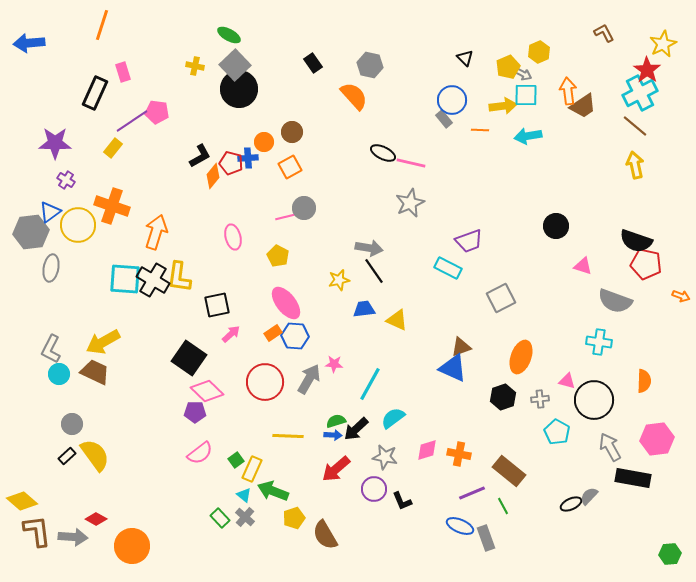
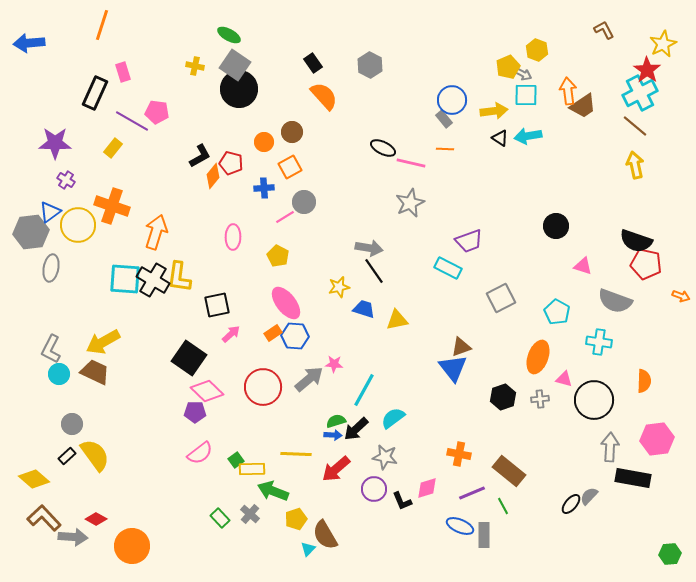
brown L-shape at (604, 33): moved 3 px up
yellow hexagon at (539, 52): moved 2 px left, 2 px up; rotated 15 degrees counterclockwise
black triangle at (465, 58): moved 35 px right, 80 px down; rotated 12 degrees counterclockwise
gray square at (235, 65): rotated 12 degrees counterclockwise
gray hexagon at (370, 65): rotated 15 degrees clockwise
orange semicircle at (354, 96): moved 30 px left
yellow arrow at (503, 106): moved 9 px left, 5 px down
purple line at (132, 121): rotated 64 degrees clockwise
orange line at (480, 130): moved 35 px left, 19 px down
black ellipse at (383, 153): moved 5 px up
blue cross at (248, 158): moved 16 px right, 30 px down
gray circle at (304, 208): moved 6 px up
pink line at (285, 217): rotated 18 degrees counterclockwise
pink ellipse at (233, 237): rotated 15 degrees clockwise
yellow star at (339, 280): moved 7 px down
blue trapezoid at (364, 309): rotated 25 degrees clockwise
yellow triangle at (397, 320): rotated 35 degrees counterclockwise
orange ellipse at (521, 357): moved 17 px right
blue triangle at (453, 368): rotated 28 degrees clockwise
gray arrow at (309, 379): rotated 20 degrees clockwise
pink triangle at (567, 381): moved 3 px left, 2 px up
red circle at (265, 382): moved 2 px left, 5 px down
cyan line at (370, 384): moved 6 px left, 6 px down
cyan pentagon at (557, 432): moved 120 px up
yellow line at (288, 436): moved 8 px right, 18 px down
gray arrow at (610, 447): rotated 32 degrees clockwise
pink diamond at (427, 450): moved 38 px down
yellow rectangle at (252, 469): rotated 65 degrees clockwise
cyan triangle at (244, 495): moved 64 px right, 54 px down; rotated 35 degrees clockwise
yellow diamond at (22, 501): moved 12 px right, 22 px up
black ellipse at (571, 504): rotated 25 degrees counterclockwise
gray cross at (245, 517): moved 5 px right, 3 px up
yellow pentagon at (294, 518): moved 2 px right, 1 px down
brown L-shape at (37, 531): moved 7 px right, 13 px up; rotated 36 degrees counterclockwise
gray rectangle at (486, 538): moved 2 px left, 3 px up; rotated 20 degrees clockwise
